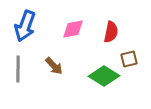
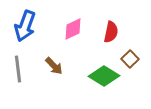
pink diamond: rotated 15 degrees counterclockwise
brown square: moved 1 px right; rotated 30 degrees counterclockwise
gray line: rotated 8 degrees counterclockwise
